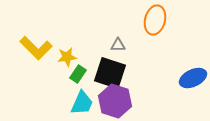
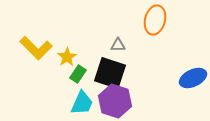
yellow star: rotated 24 degrees counterclockwise
